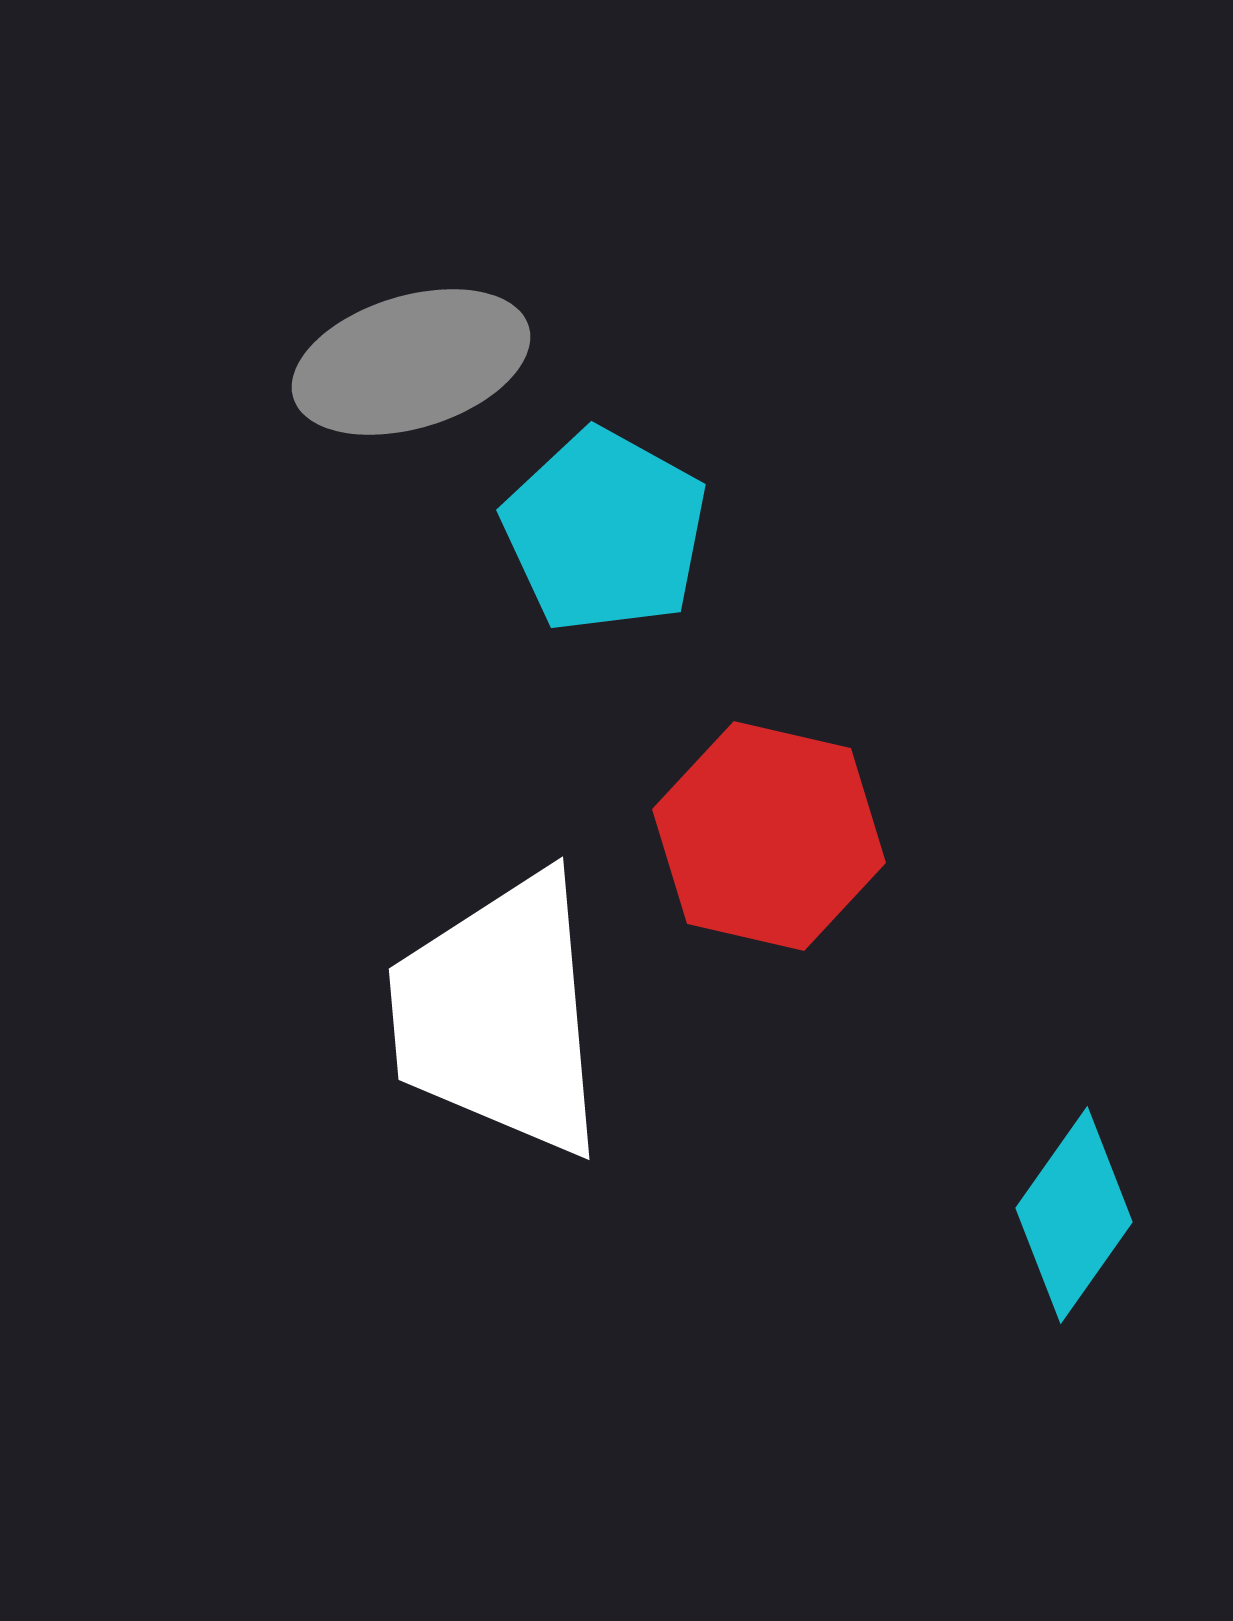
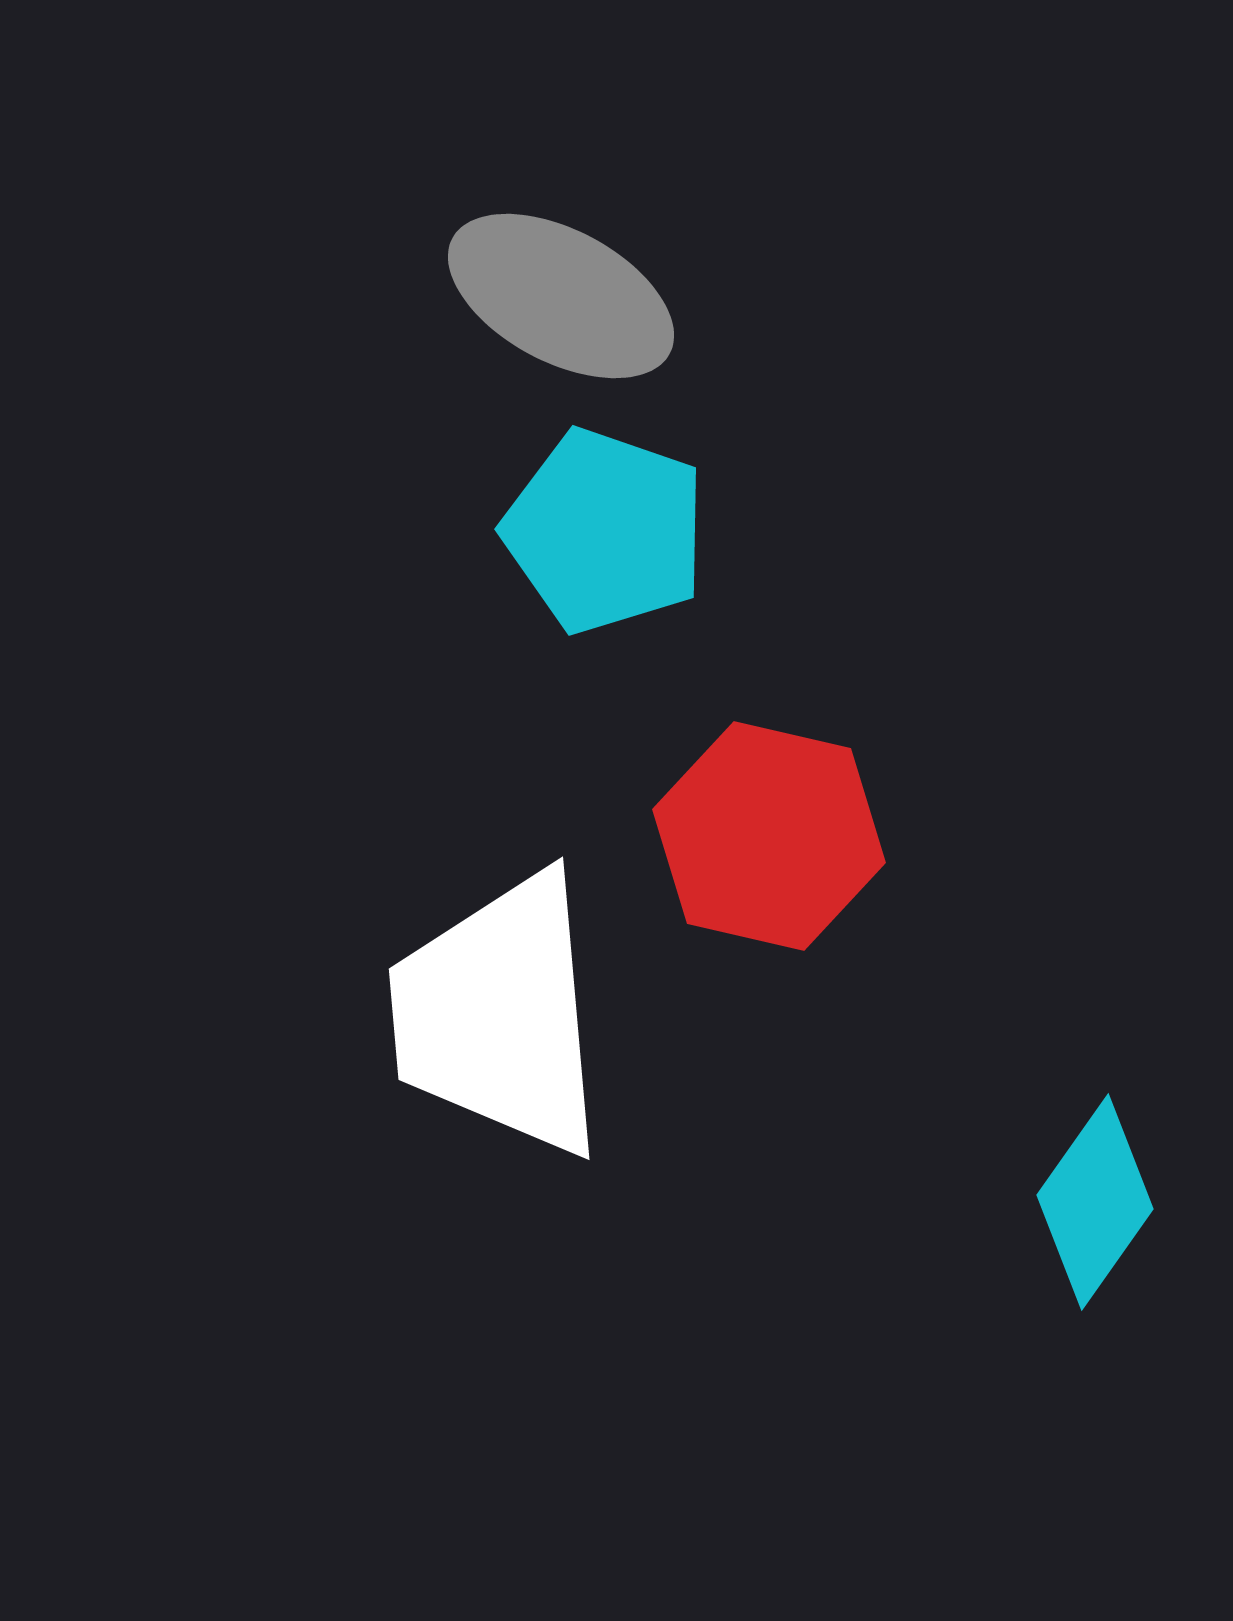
gray ellipse: moved 150 px right, 66 px up; rotated 45 degrees clockwise
cyan pentagon: rotated 10 degrees counterclockwise
cyan diamond: moved 21 px right, 13 px up
